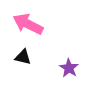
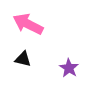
black triangle: moved 2 px down
